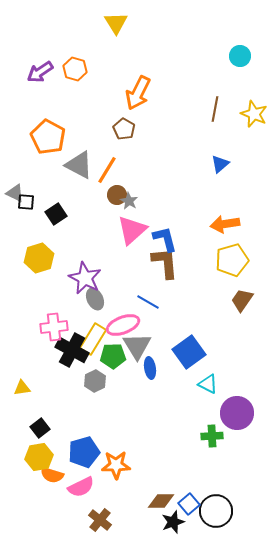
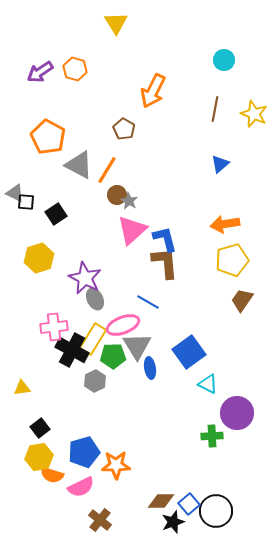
cyan circle at (240, 56): moved 16 px left, 4 px down
orange arrow at (138, 93): moved 15 px right, 2 px up
